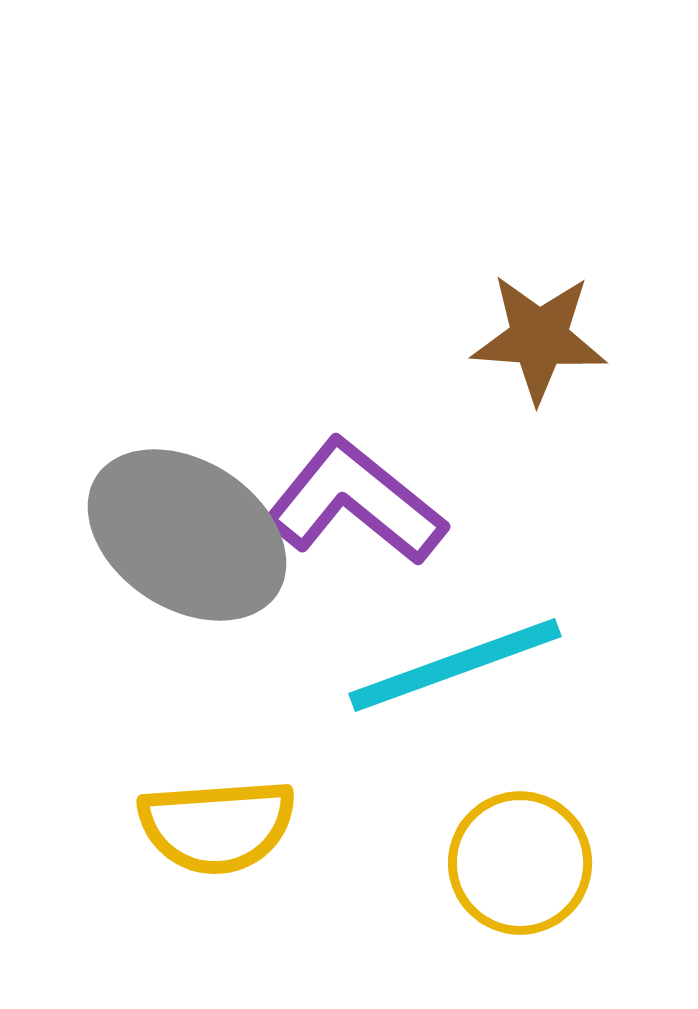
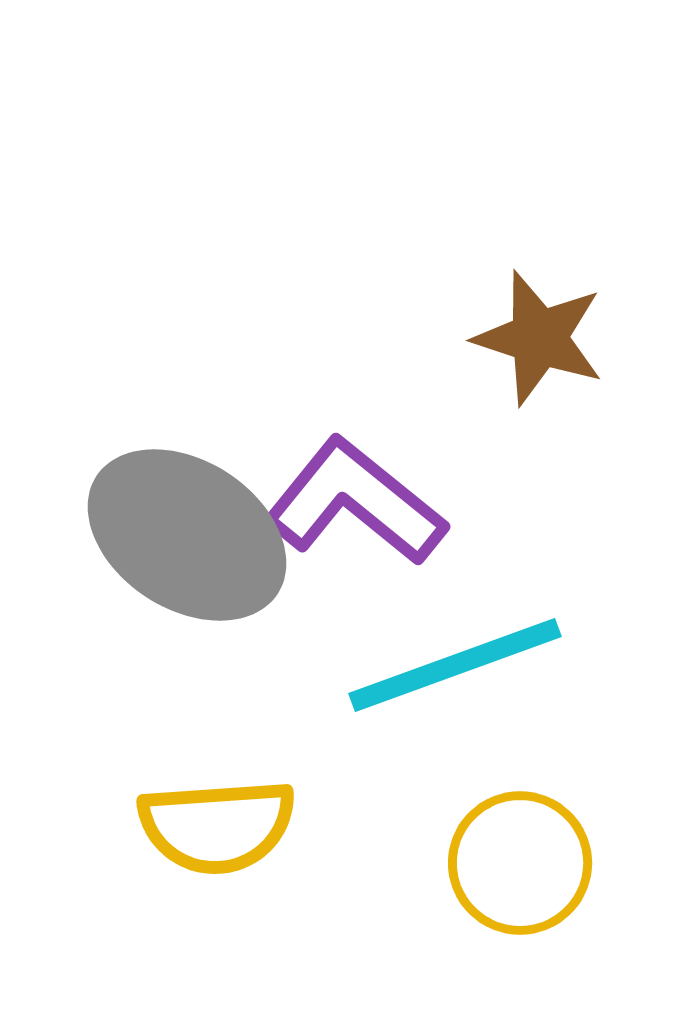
brown star: rotated 14 degrees clockwise
